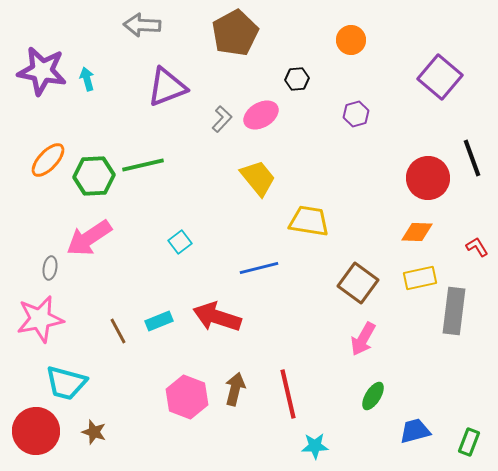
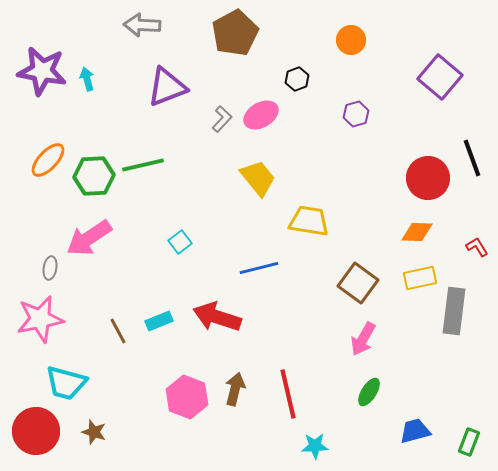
black hexagon at (297, 79): rotated 15 degrees counterclockwise
green ellipse at (373, 396): moved 4 px left, 4 px up
